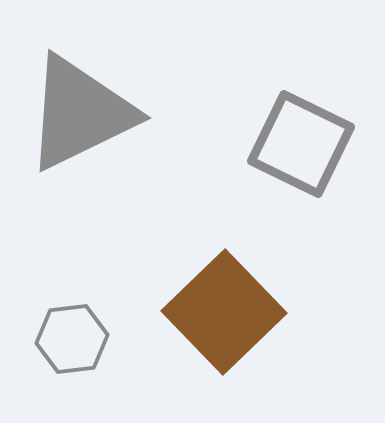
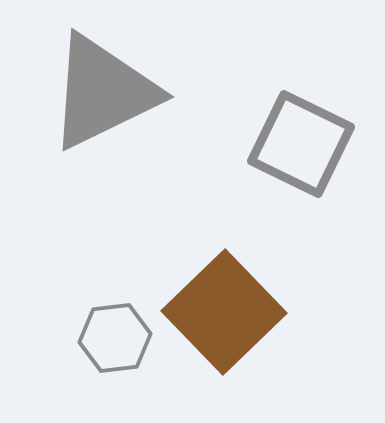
gray triangle: moved 23 px right, 21 px up
gray hexagon: moved 43 px right, 1 px up
